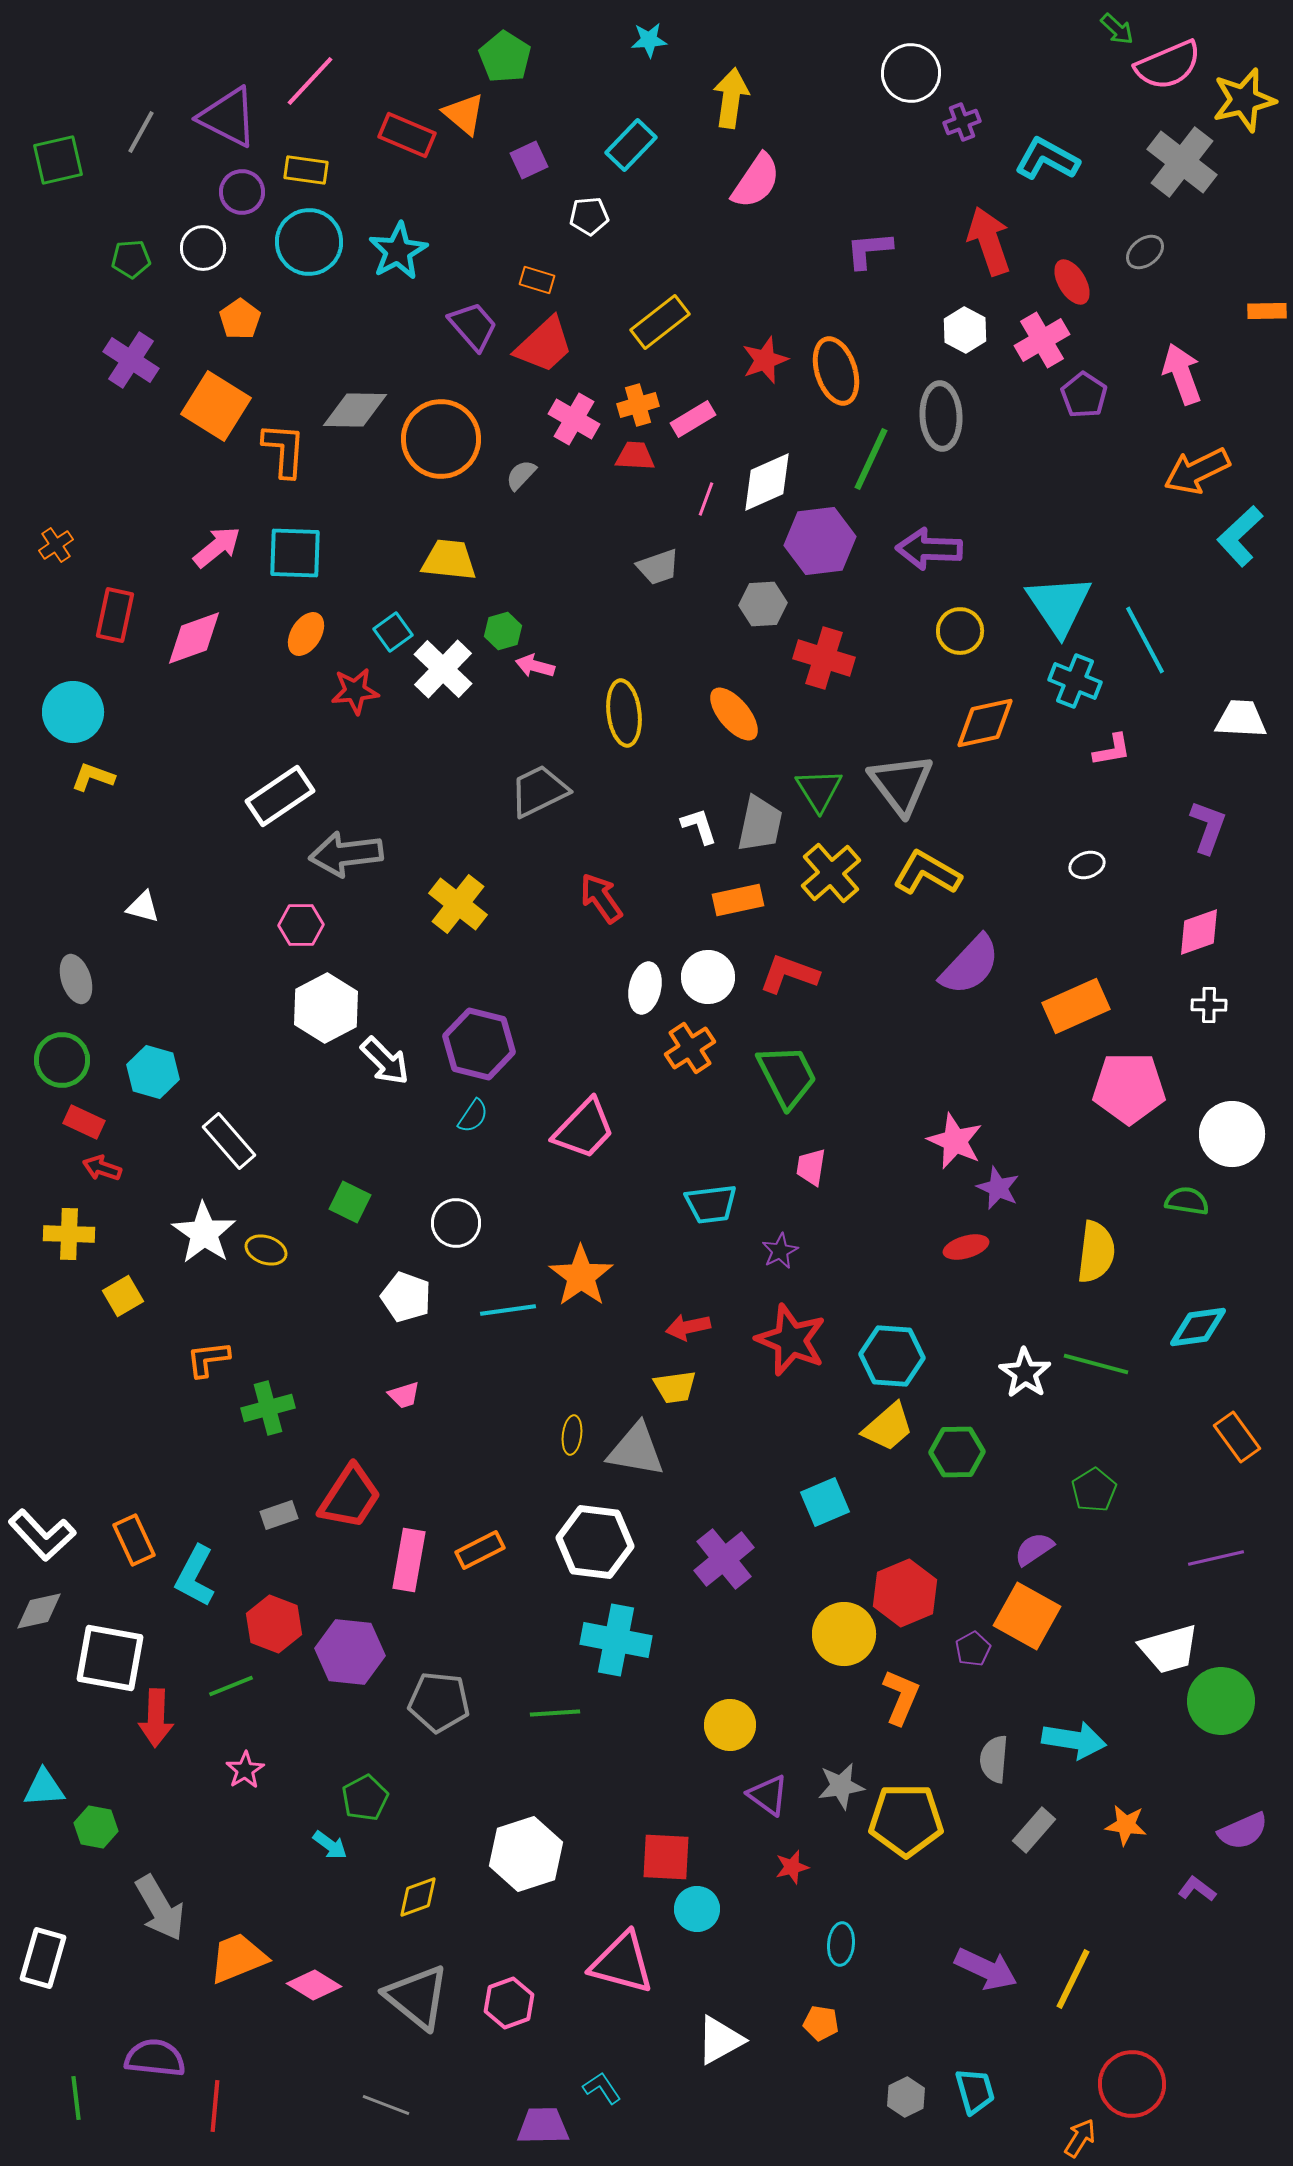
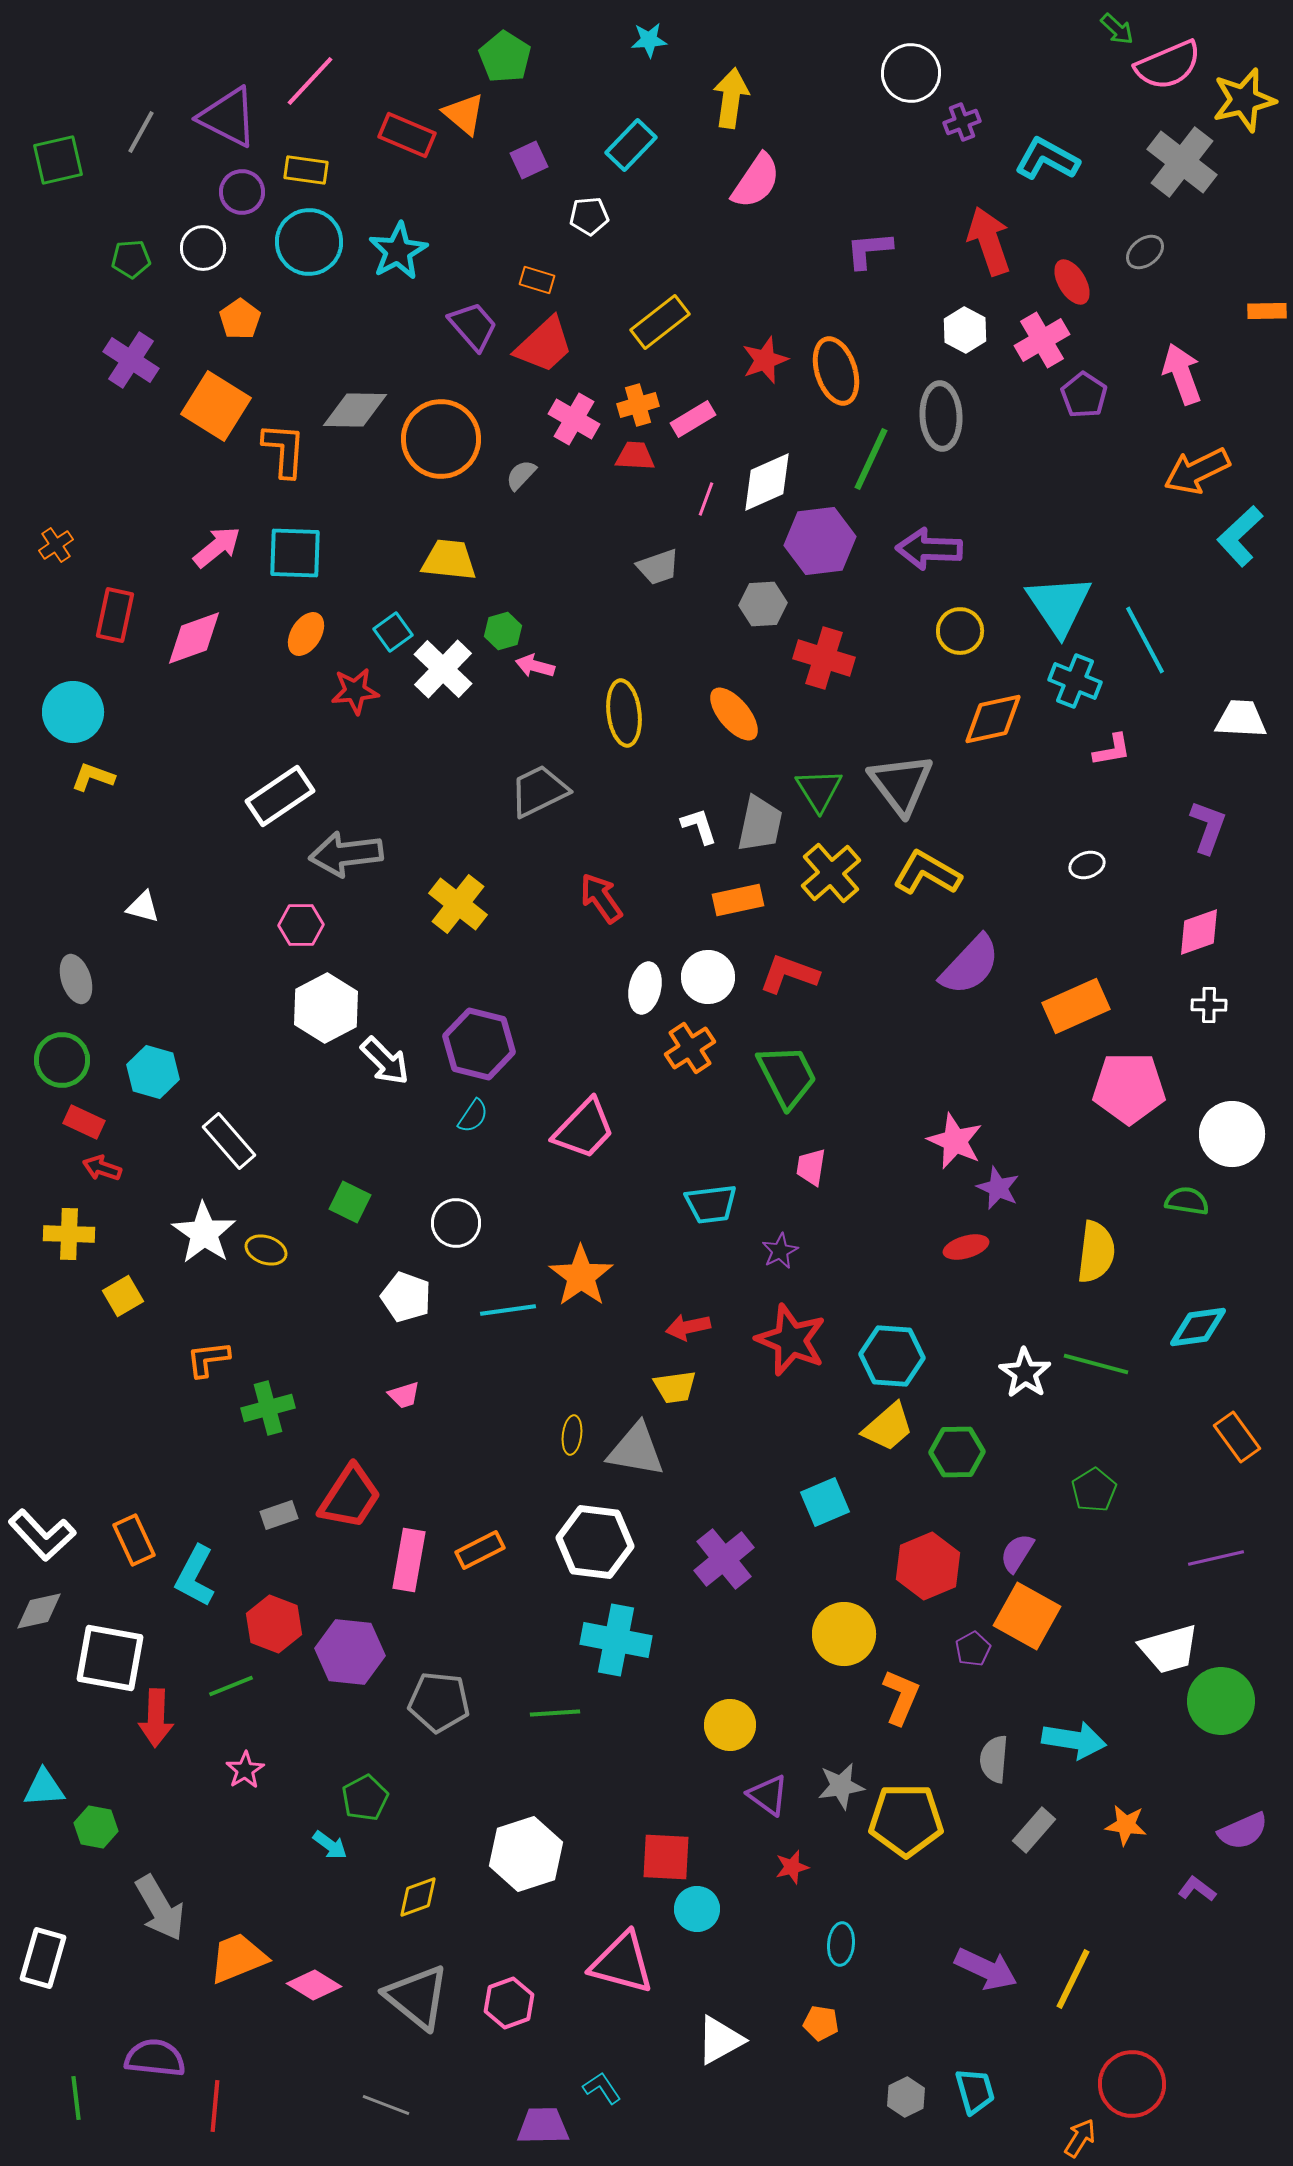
orange diamond at (985, 723): moved 8 px right, 4 px up
purple semicircle at (1034, 1549): moved 17 px left, 4 px down; rotated 24 degrees counterclockwise
red hexagon at (905, 1593): moved 23 px right, 27 px up
